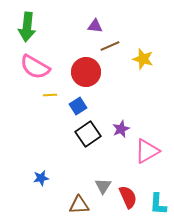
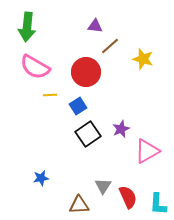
brown line: rotated 18 degrees counterclockwise
